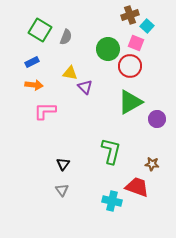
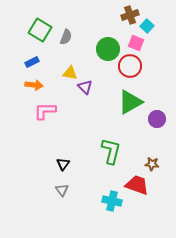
red trapezoid: moved 2 px up
